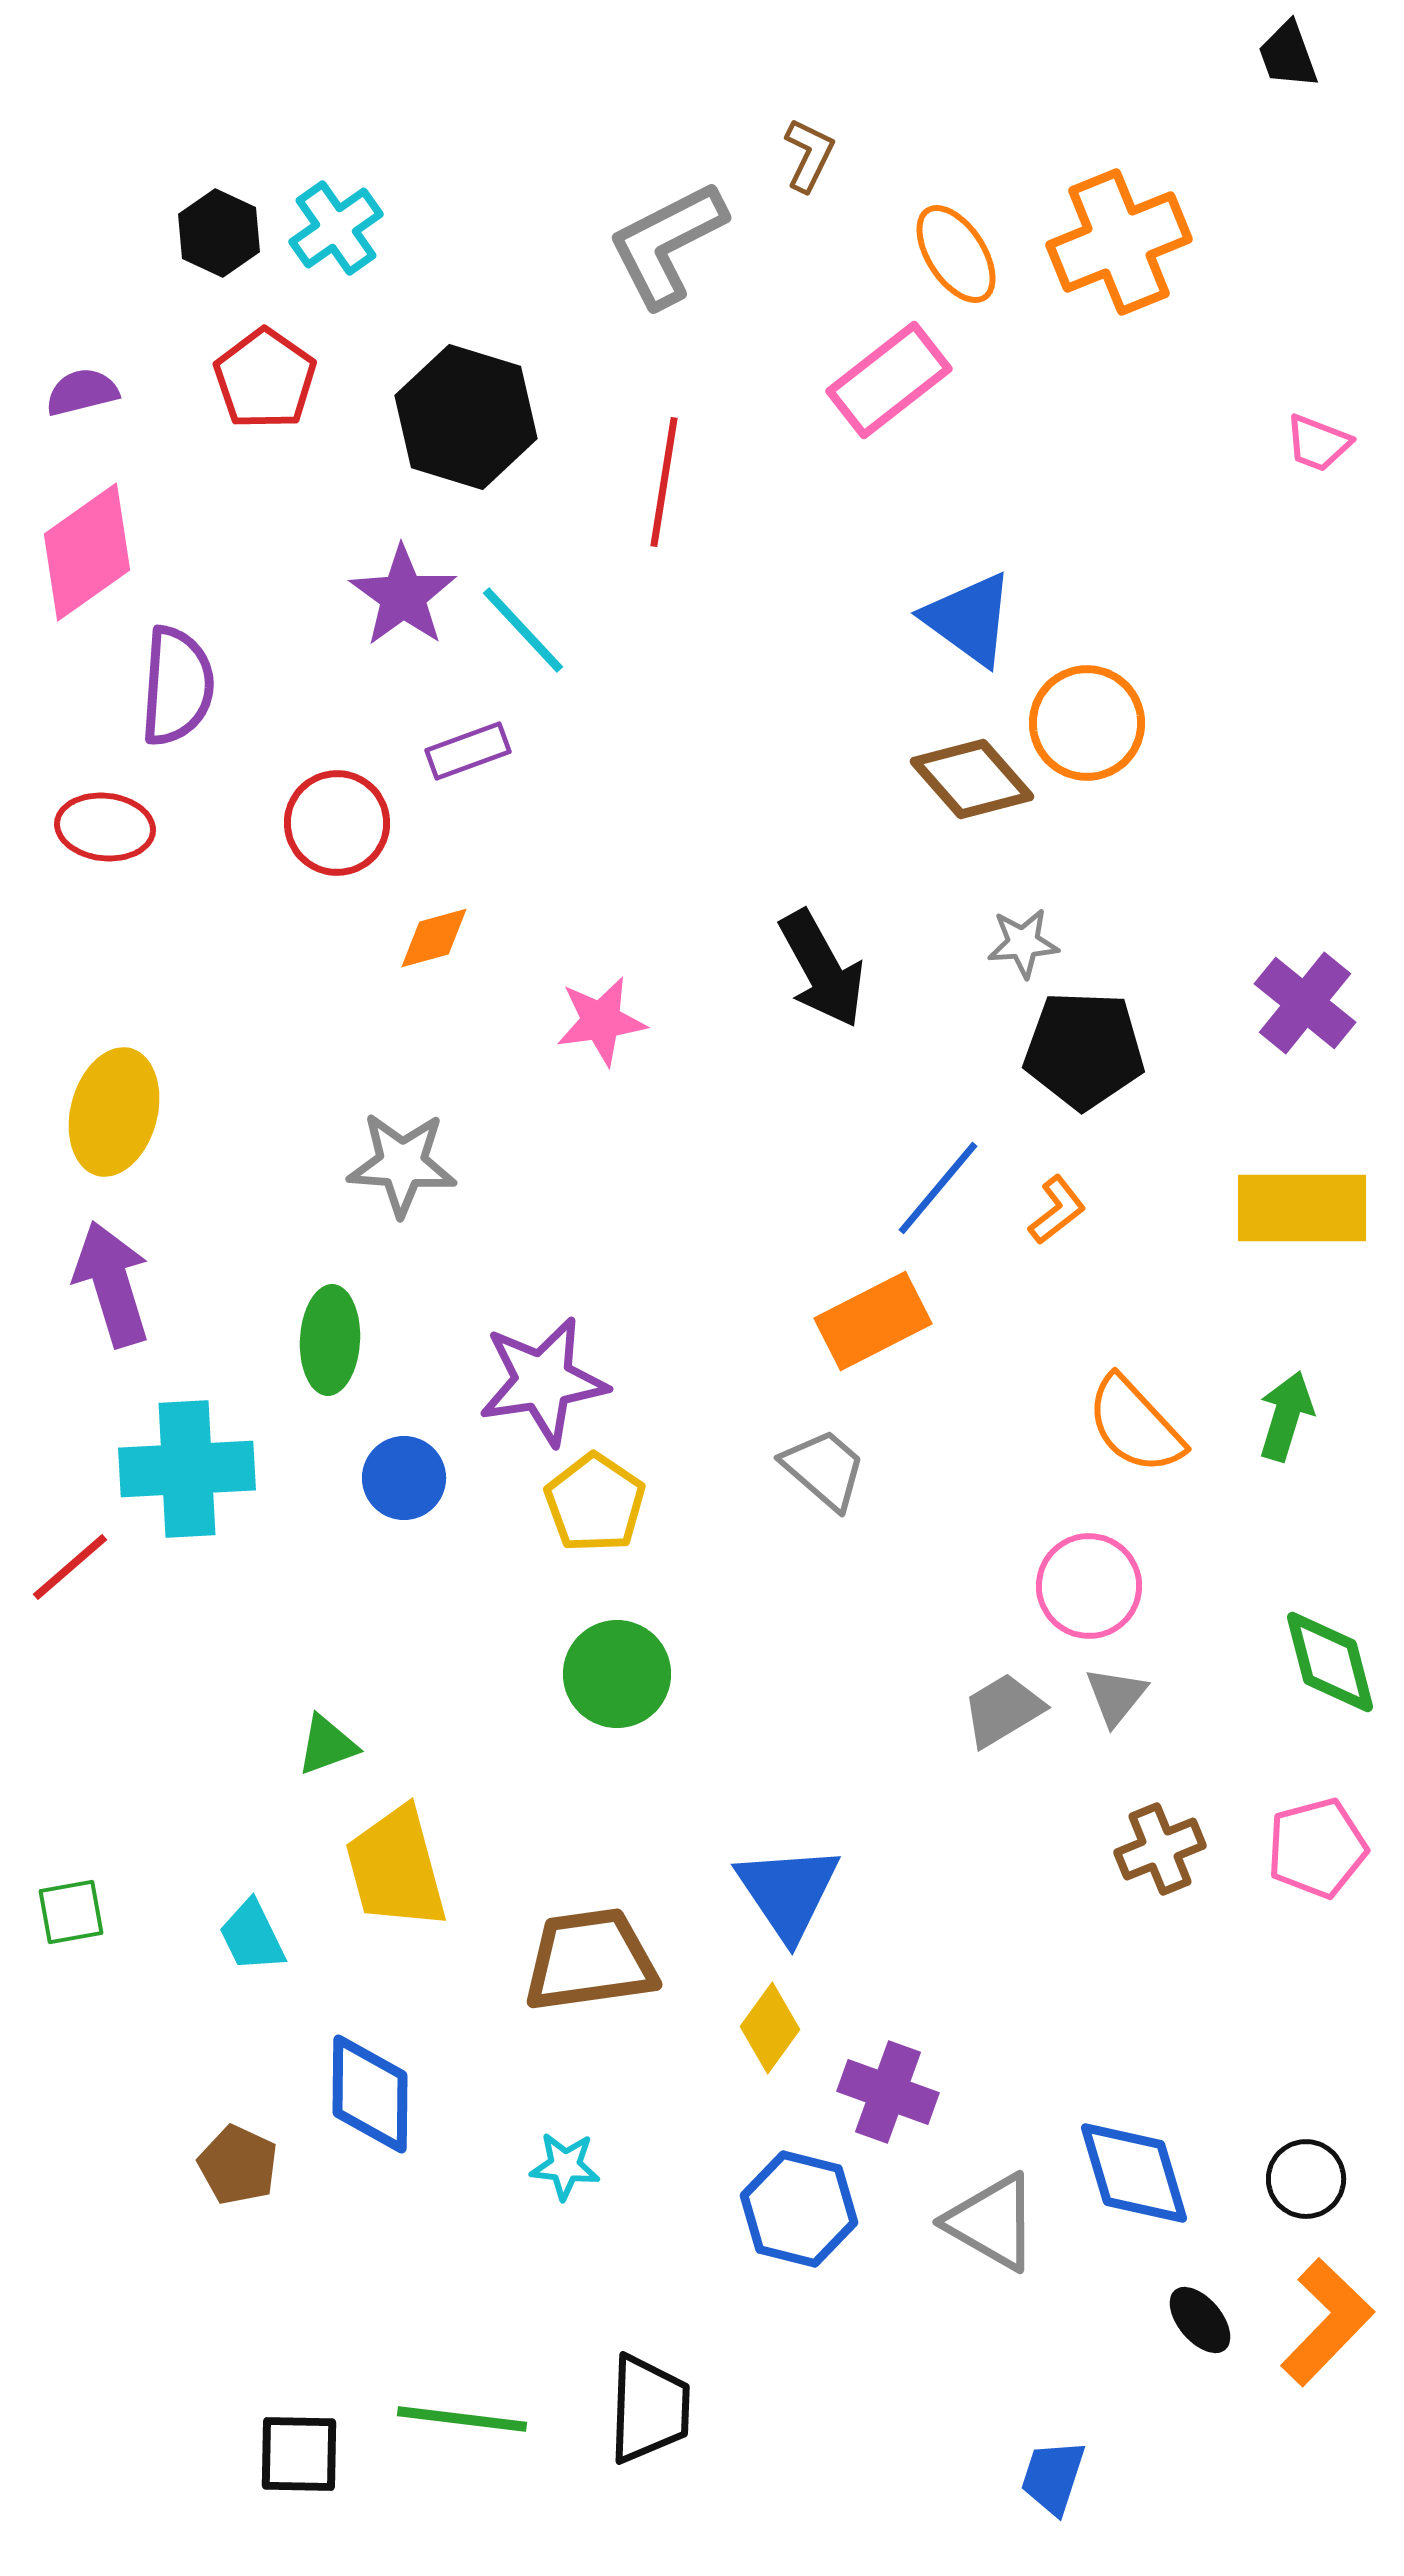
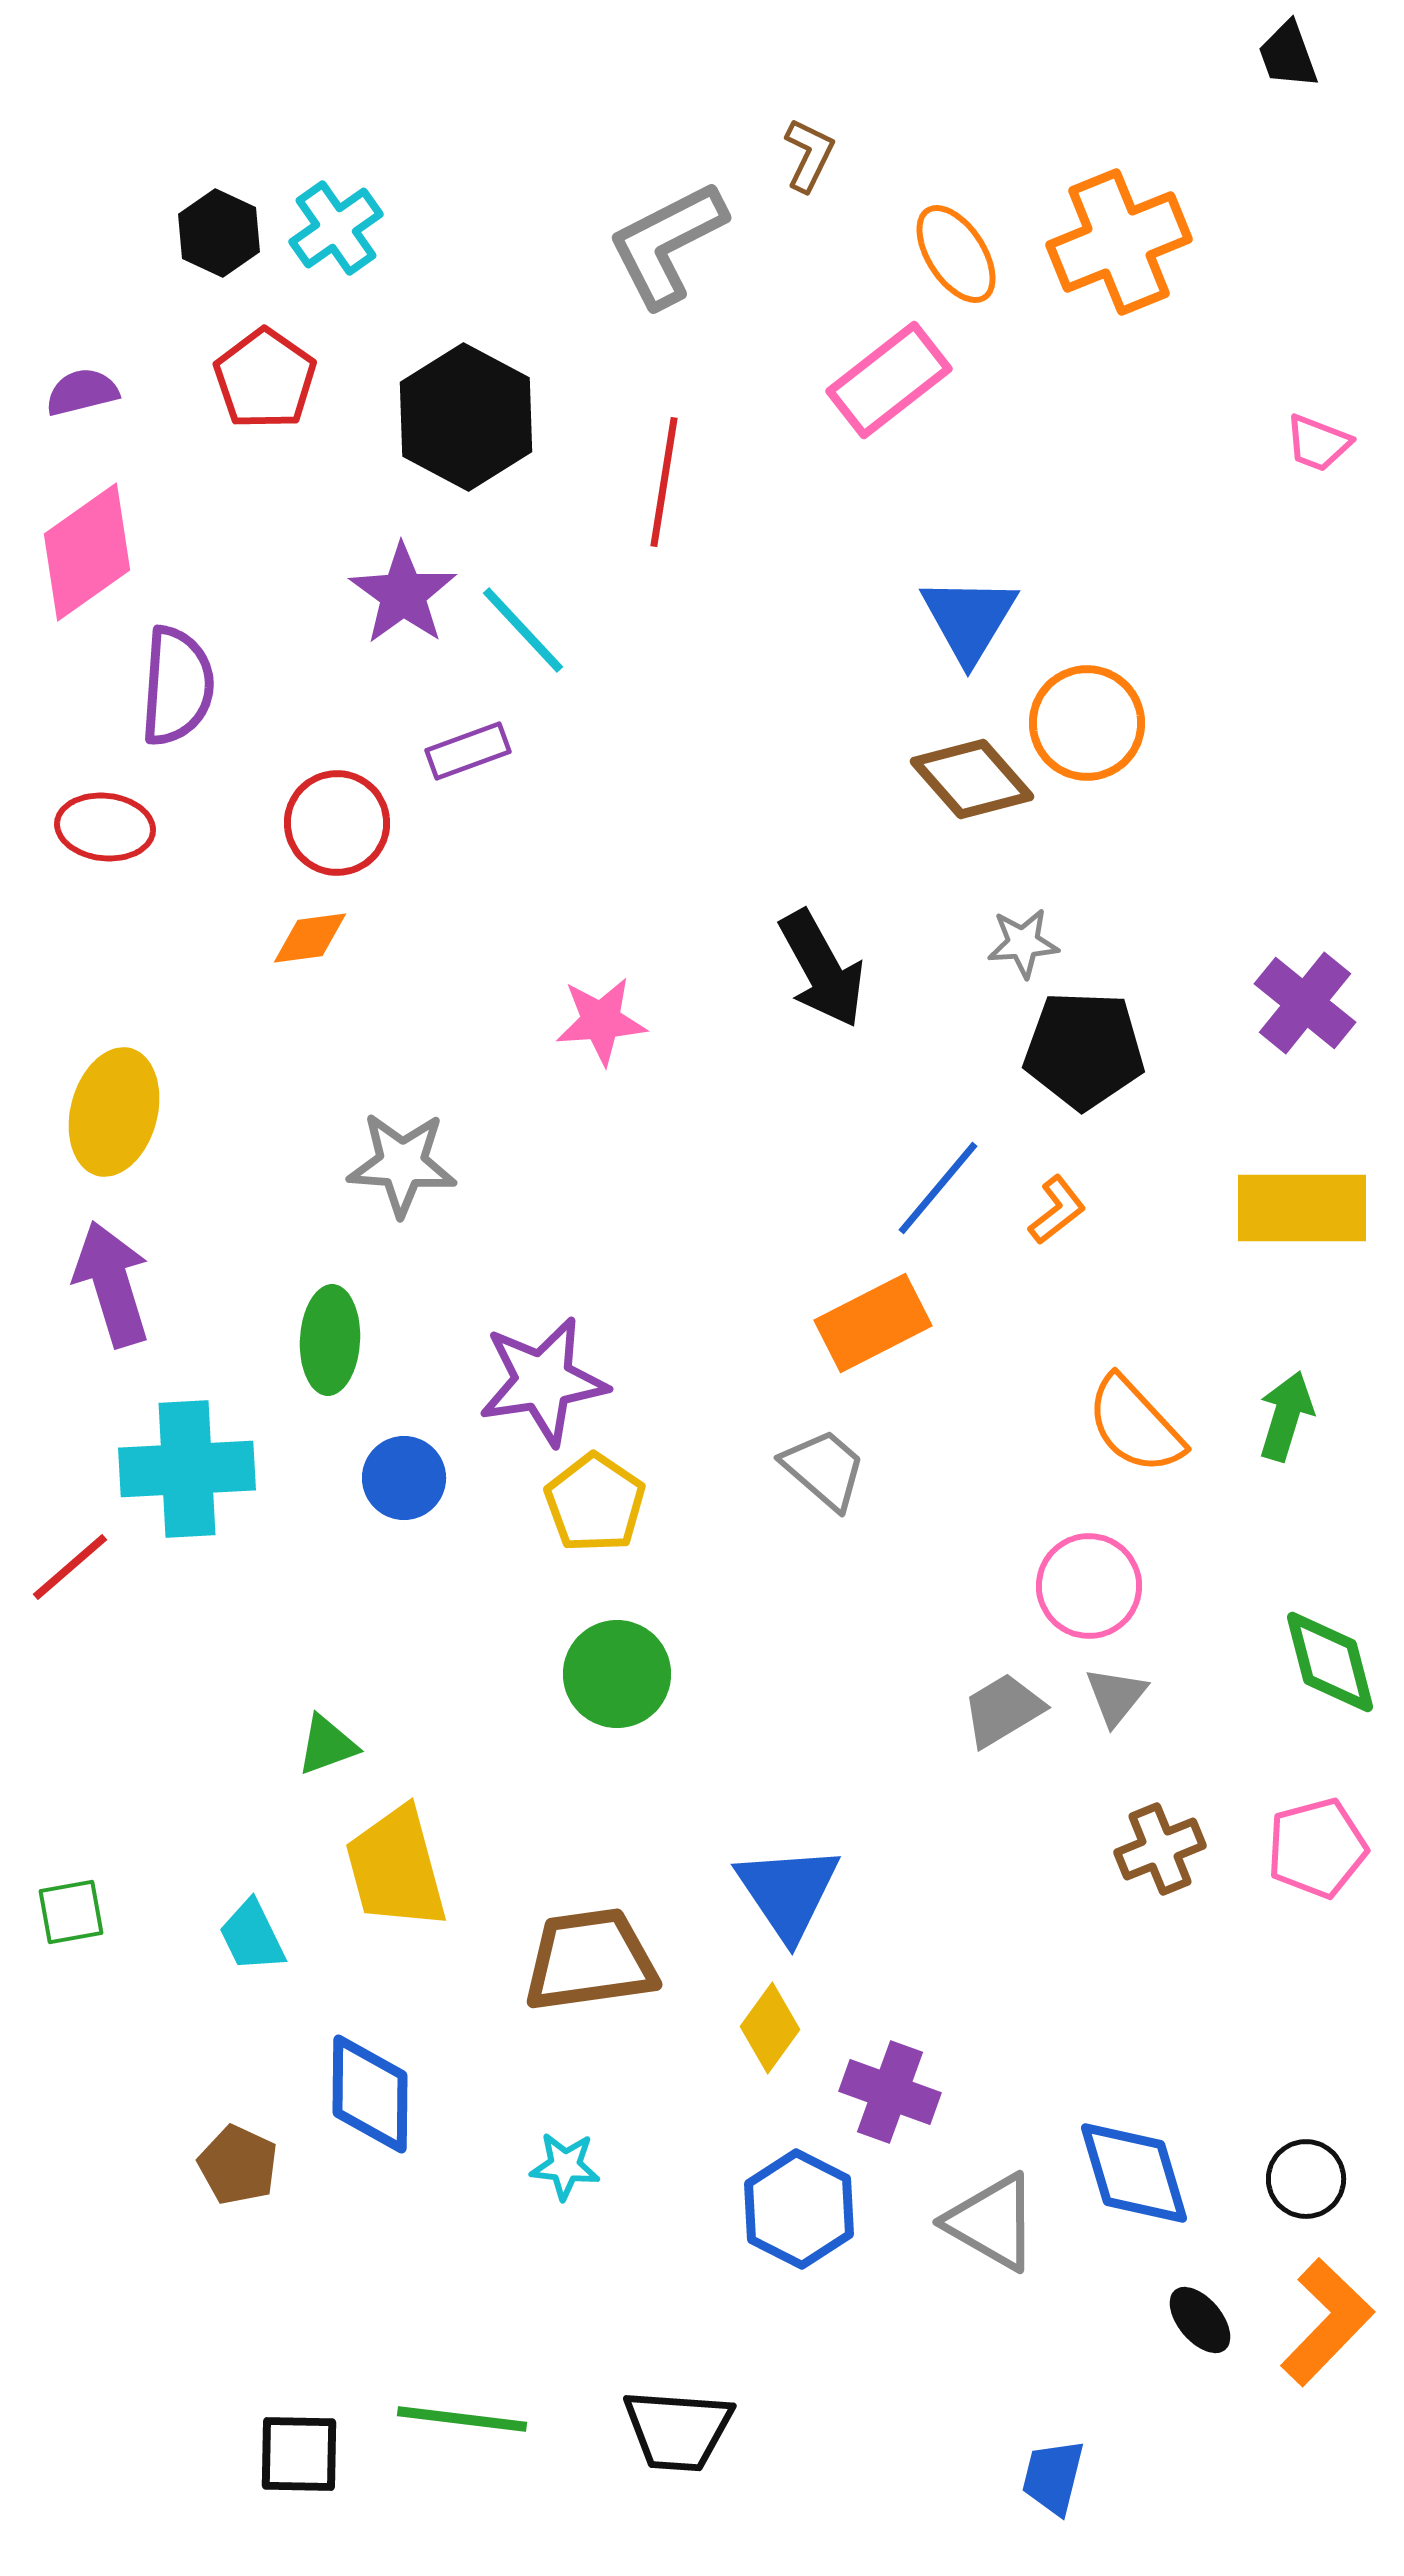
black hexagon at (466, 417): rotated 11 degrees clockwise
purple star at (403, 596): moved 2 px up
blue triangle at (969, 619): rotated 25 degrees clockwise
orange diamond at (434, 938): moved 124 px left; rotated 8 degrees clockwise
pink star at (601, 1021): rotated 4 degrees clockwise
orange rectangle at (873, 1321): moved 2 px down
purple cross at (888, 2092): moved 2 px right
blue hexagon at (799, 2209): rotated 13 degrees clockwise
black trapezoid at (649, 2409): moved 29 px right, 21 px down; rotated 92 degrees clockwise
blue trapezoid at (1053, 2477): rotated 4 degrees counterclockwise
